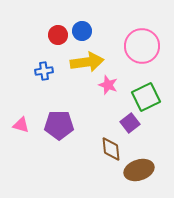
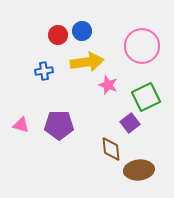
brown ellipse: rotated 12 degrees clockwise
